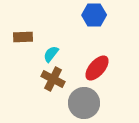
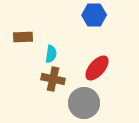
cyan semicircle: rotated 150 degrees clockwise
brown cross: rotated 15 degrees counterclockwise
